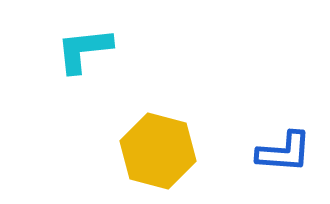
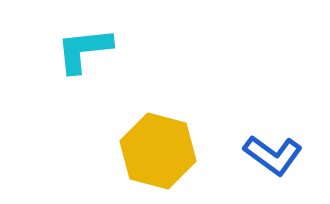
blue L-shape: moved 11 px left, 3 px down; rotated 32 degrees clockwise
